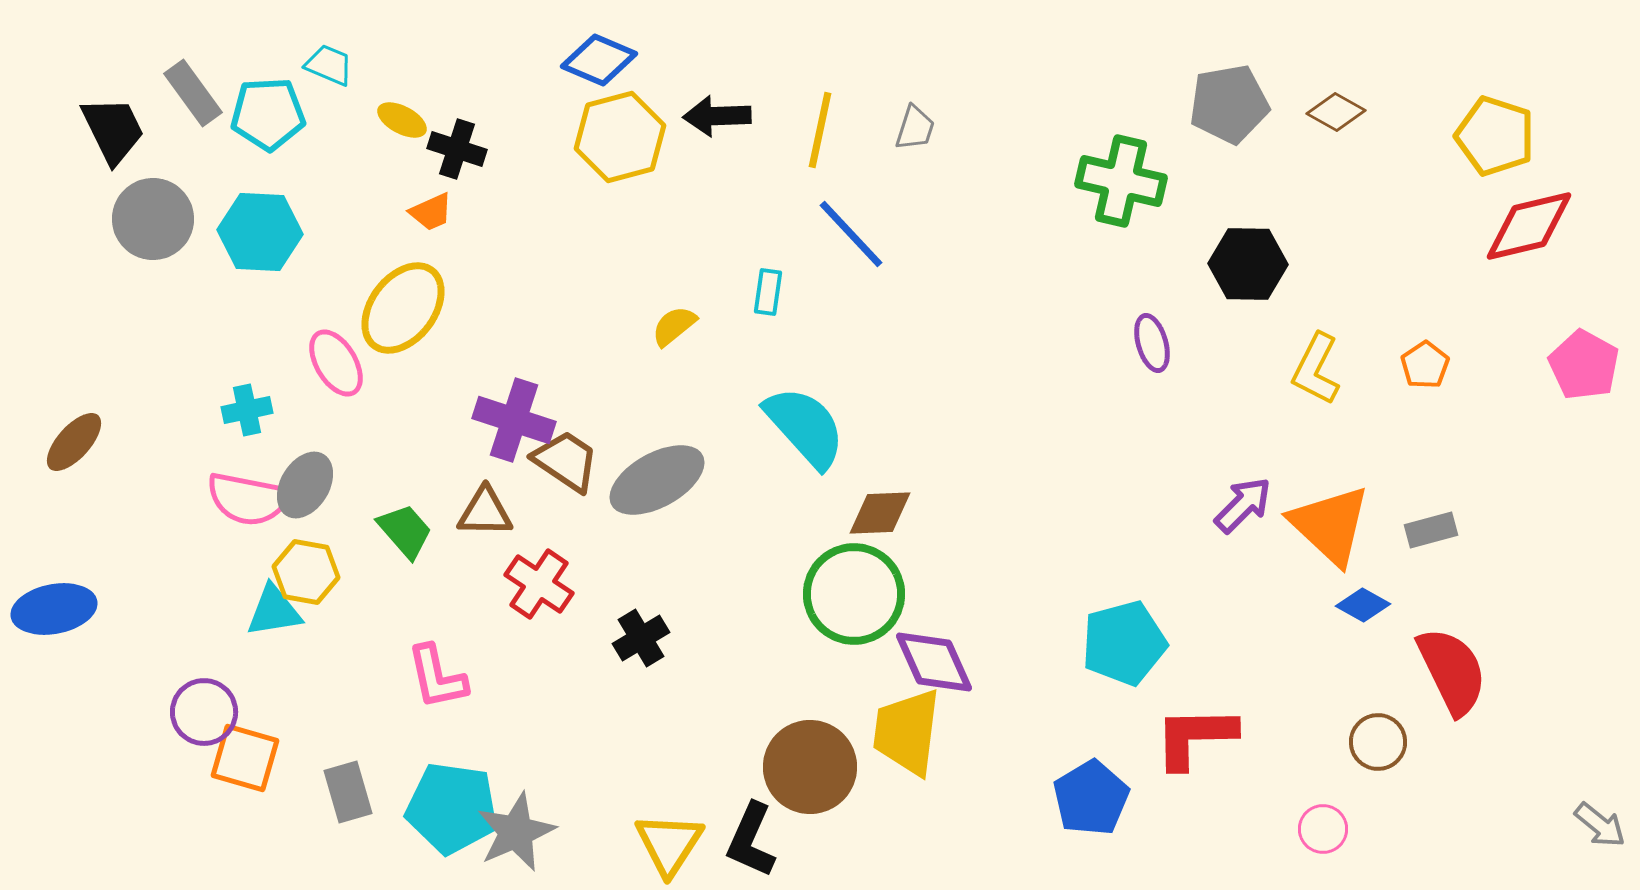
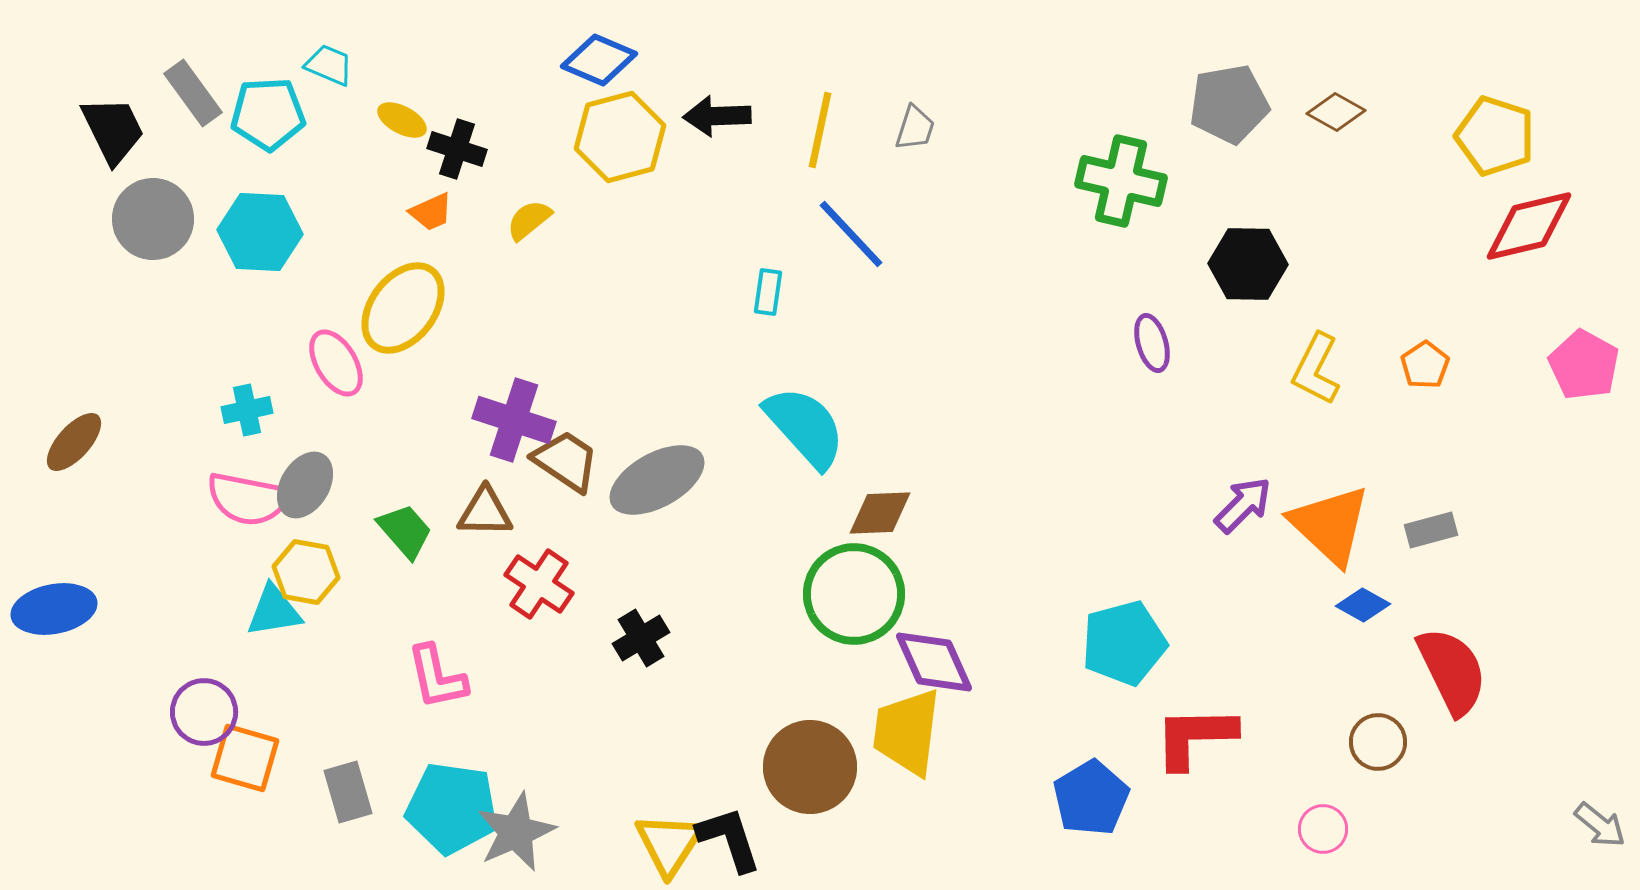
yellow semicircle at (674, 326): moved 145 px left, 106 px up
black L-shape at (751, 840): moved 22 px left, 1 px up; rotated 138 degrees clockwise
